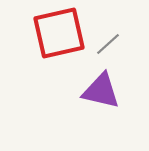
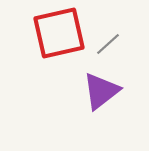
purple triangle: rotated 51 degrees counterclockwise
